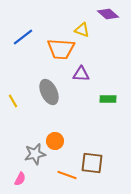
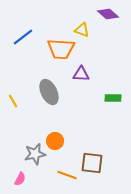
green rectangle: moved 5 px right, 1 px up
